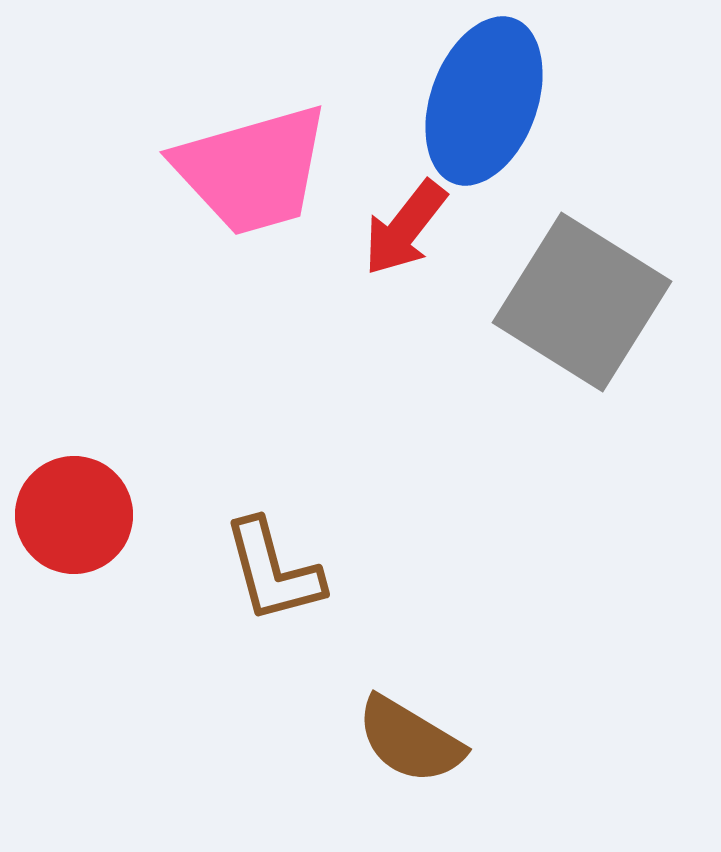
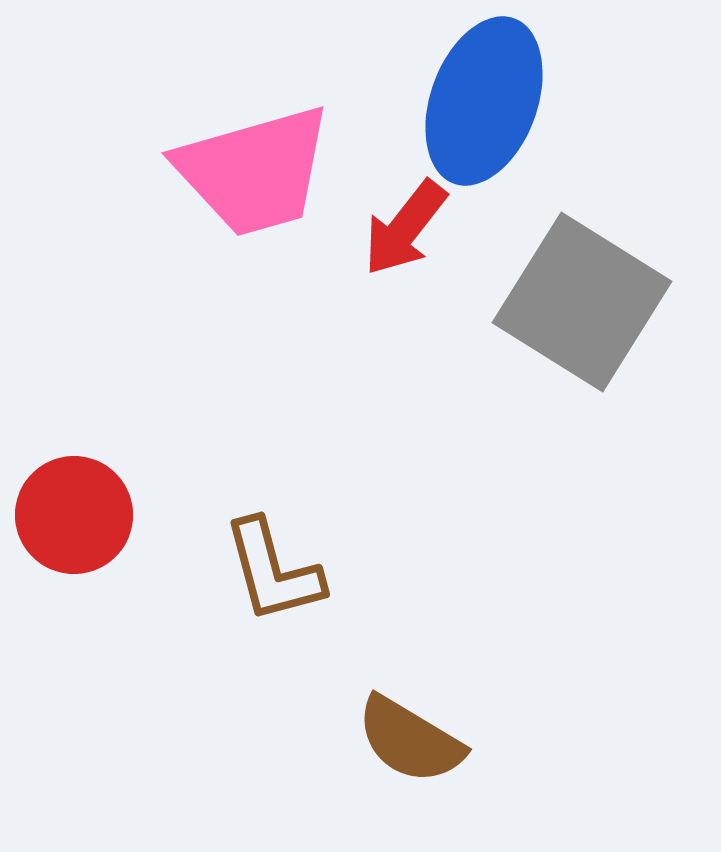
pink trapezoid: moved 2 px right, 1 px down
